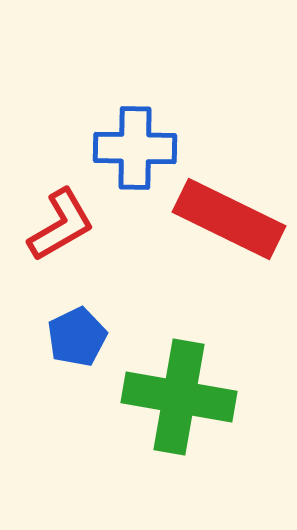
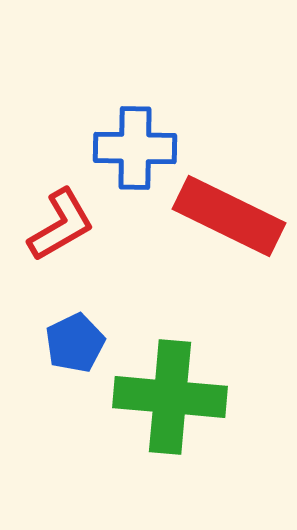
red rectangle: moved 3 px up
blue pentagon: moved 2 px left, 6 px down
green cross: moved 9 px left; rotated 5 degrees counterclockwise
